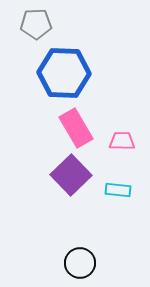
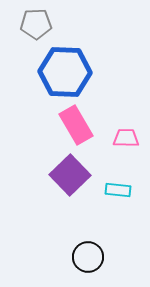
blue hexagon: moved 1 px right, 1 px up
pink rectangle: moved 3 px up
pink trapezoid: moved 4 px right, 3 px up
purple square: moved 1 px left
black circle: moved 8 px right, 6 px up
